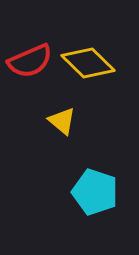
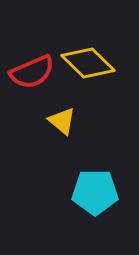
red semicircle: moved 2 px right, 11 px down
cyan pentagon: rotated 18 degrees counterclockwise
